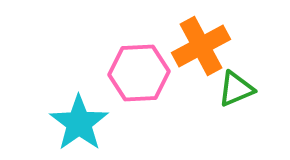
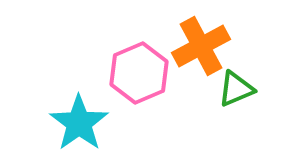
pink hexagon: rotated 20 degrees counterclockwise
